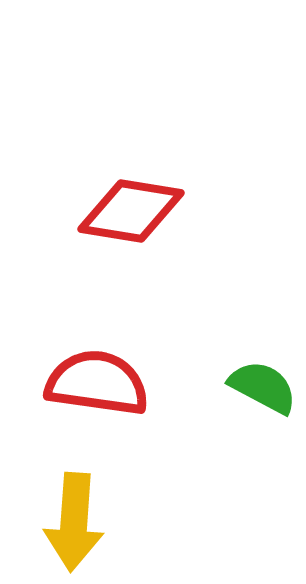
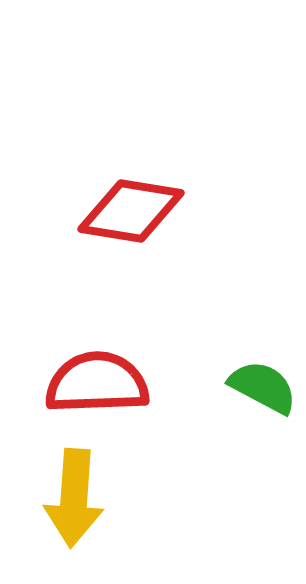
red semicircle: rotated 10 degrees counterclockwise
yellow arrow: moved 24 px up
